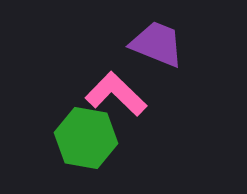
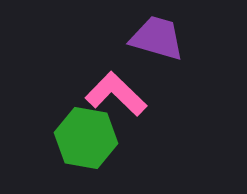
purple trapezoid: moved 6 px up; rotated 6 degrees counterclockwise
